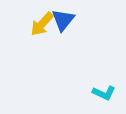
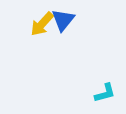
cyan L-shape: moved 1 px right; rotated 40 degrees counterclockwise
